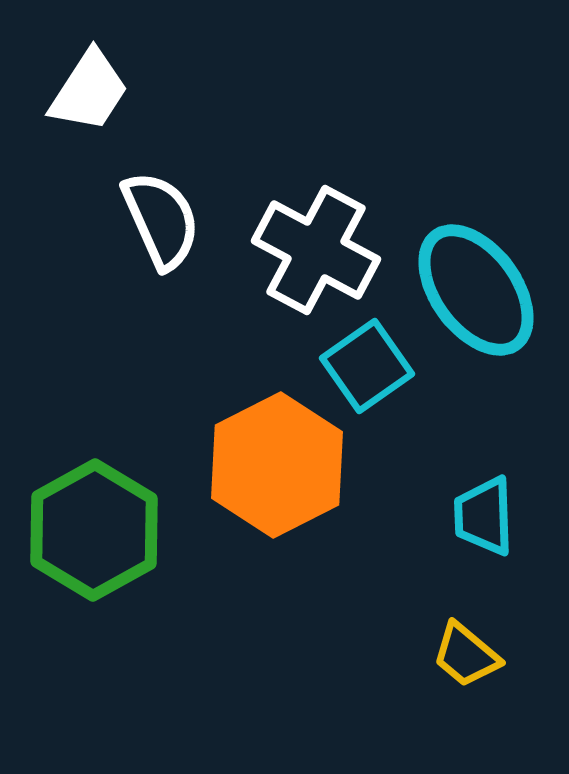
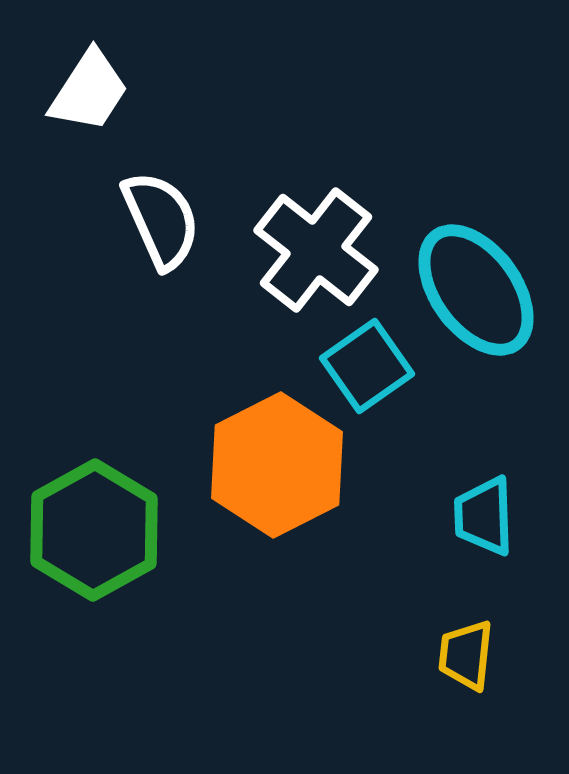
white cross: rotated 10 degrees clockwise
yellow trapezoid: rotated 56 degrees clockwise
